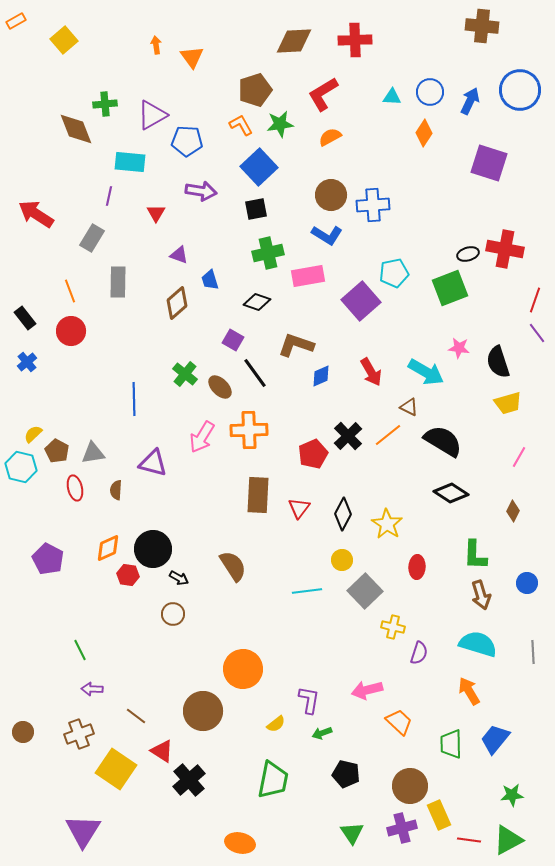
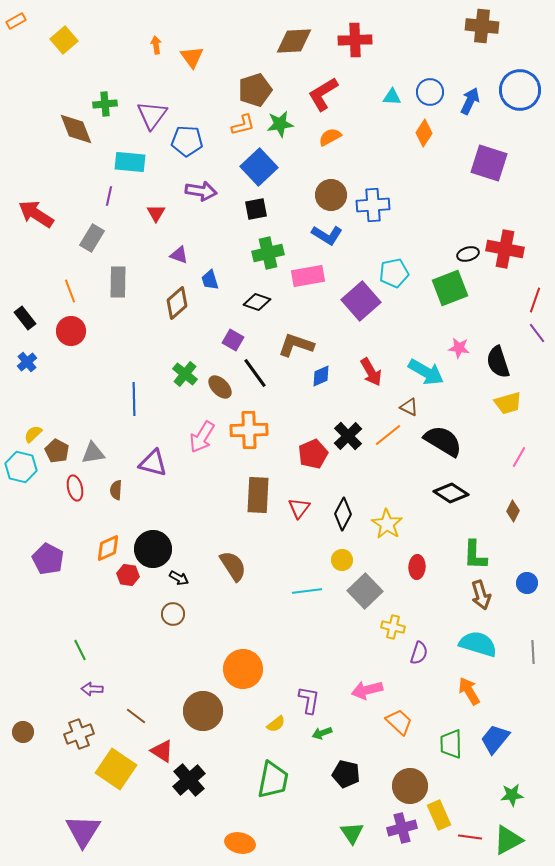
purple triangle at (152, 115): rotated 24 degrees counterclockwise
orange L-shape at (241, 125): moved 2 px right; rotated 105 degrees clockwise
red line at (469, 840): moved 1 px right, 3 px up
